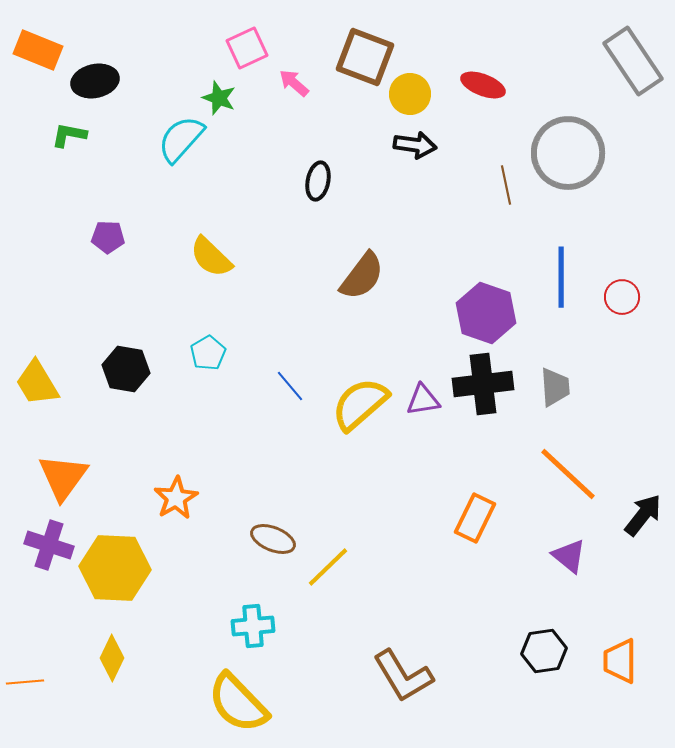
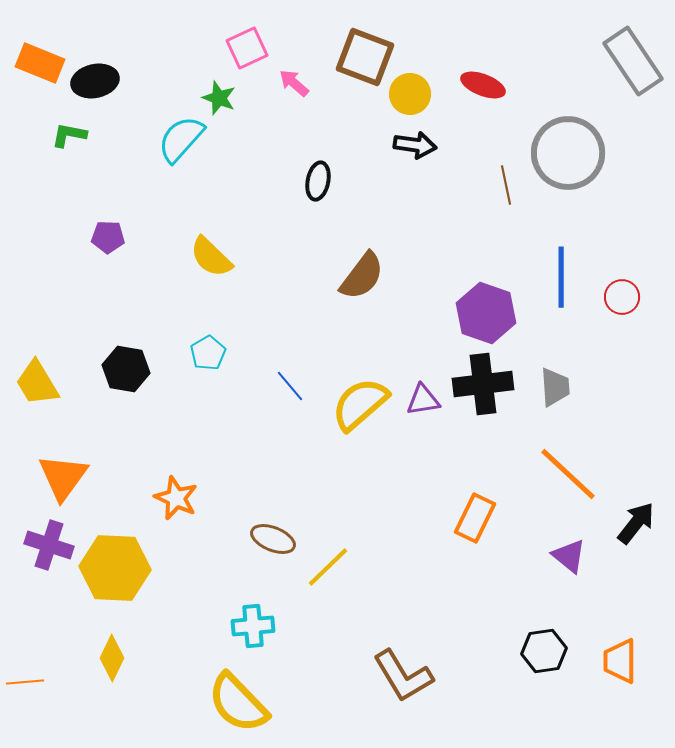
orange rectangle at (38, 50): moved 2 px right, 13 px down
orange star at (176, 498): rotated 18 degrees counterclockwise
black arrow at (643, 515): moved 7 px left, 8 px down
